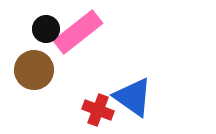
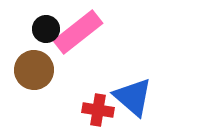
blue triangle: rotated 6 degrees clockwise
red cross: rotated 12 degrees counterclockwise
